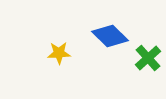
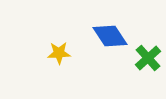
blue diamond: rotated 12 degrees clockwise
